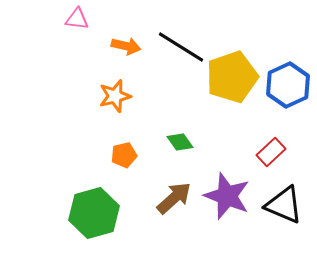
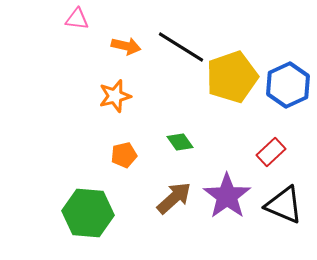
purple star: rotated 15 degrees clockwise
green hexagon: moved 6 px left; rotated 21 degrees clockwise
